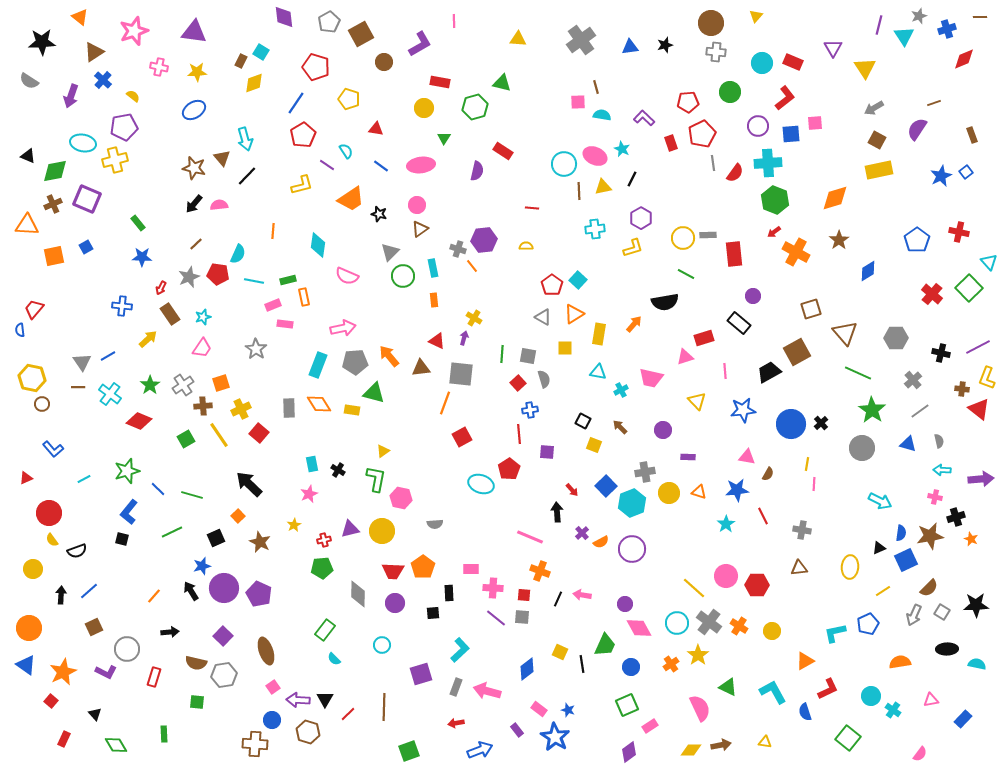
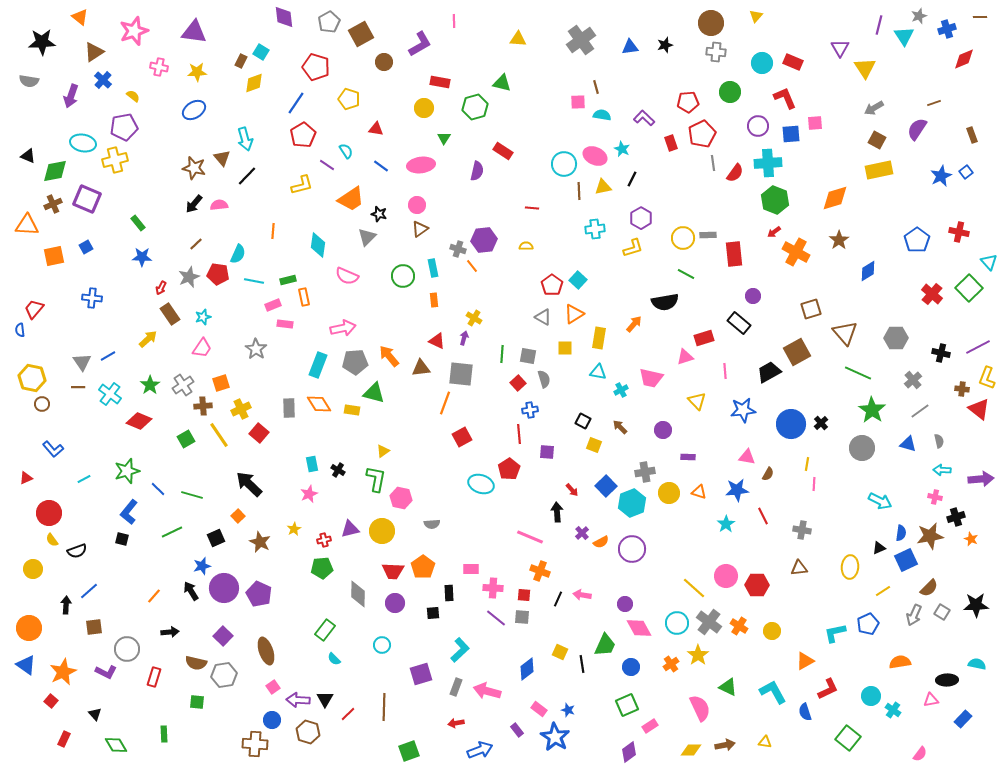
purple triangle at (833, 48): moved 7 px right
gray semicircle at (29, 81): rotated 24 degrees counterclockwise
red L-shape at (785, 98): rotated 75 degrees counterclockwise
gray triangle at (390, 252): moved 23 px left, 15 px up
blue cross at (122, 306): moved 30 px left, 8 px up
yellow rectangle at (599, 334): moved 4 px down
gray semicircle at (435, 524): moved 3 px left
yellow star at (294, 525): moved 4 px down
black arrow at (61, 595): moved 5 px right, 10 px down
brown square at (94, 627): rotated 18 degrees clockwise
black ellipse at (947, 649): moved 31 px down
brown arrow at (721, 745): moved 4 px right
